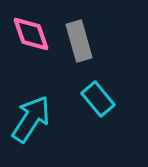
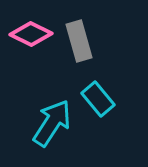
pink diamond: rotated 45 degrees counterclockwise
cyan arrow: moved 21 px right, 4 px down
